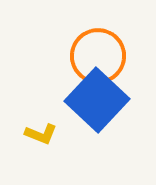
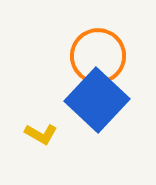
yellow L-shape: rotated 8 degrees clockwise
